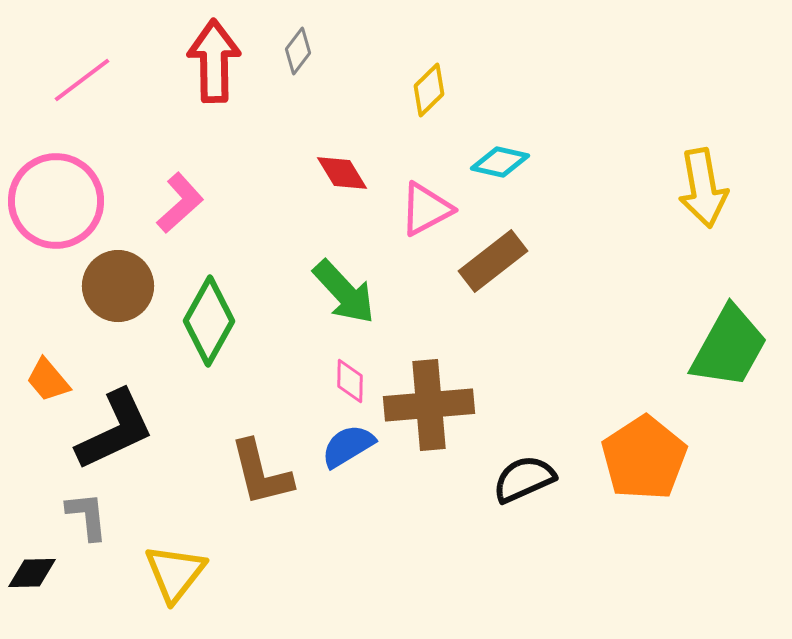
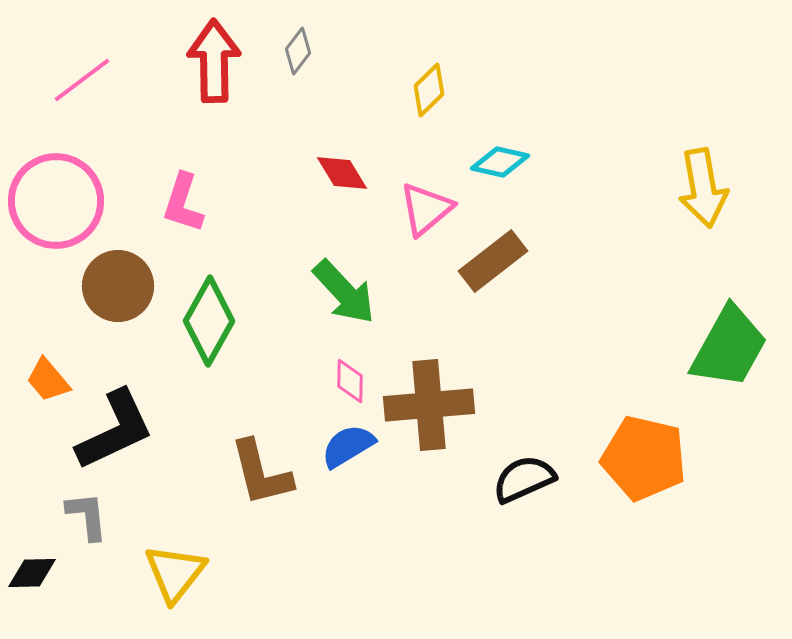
pink L-shape: moved 3 px right; rotated 150 degrees clockwise
pink triangle: rotated 12 degrees counterclockwise
orange pentagon: rotated 26 degrees counterclockwise
